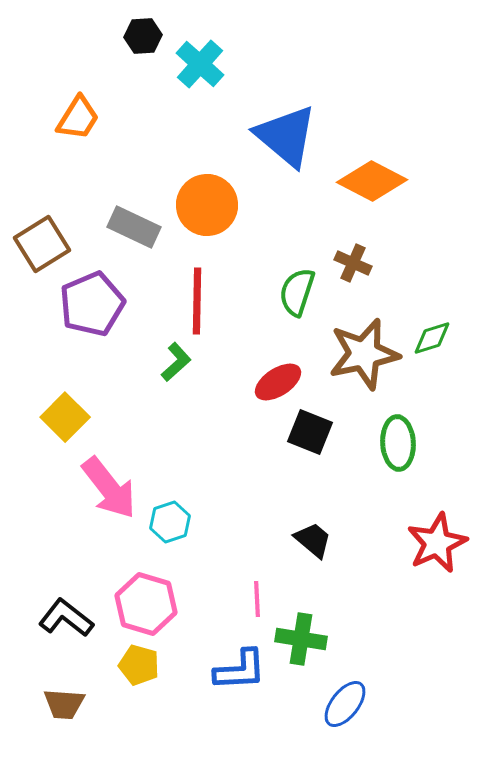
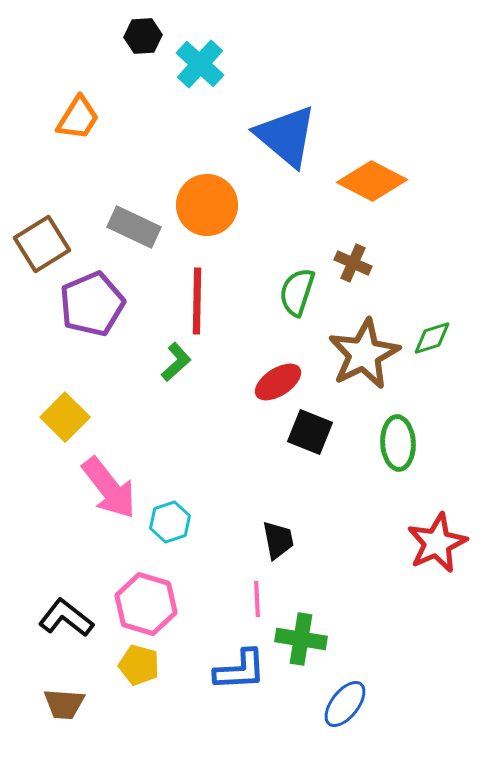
brown star: rotated 14 degrees counterclockwise
black trapezoid: moved 35 px left; rotated 39 degrees clockwise
